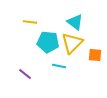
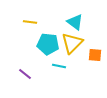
cyan pentagon: moved 2 px down
